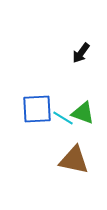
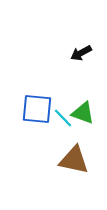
black arrow: rotated 25 degrees clockwise
blue square: rotated 8 degrees clockwise
cyan line: rotated 15 degrees clockwise
